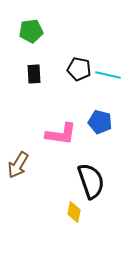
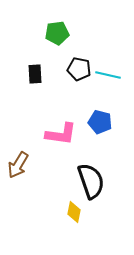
green pentagon: moved 26 px right, 2 px down
black rectangle: moved 1 px right
